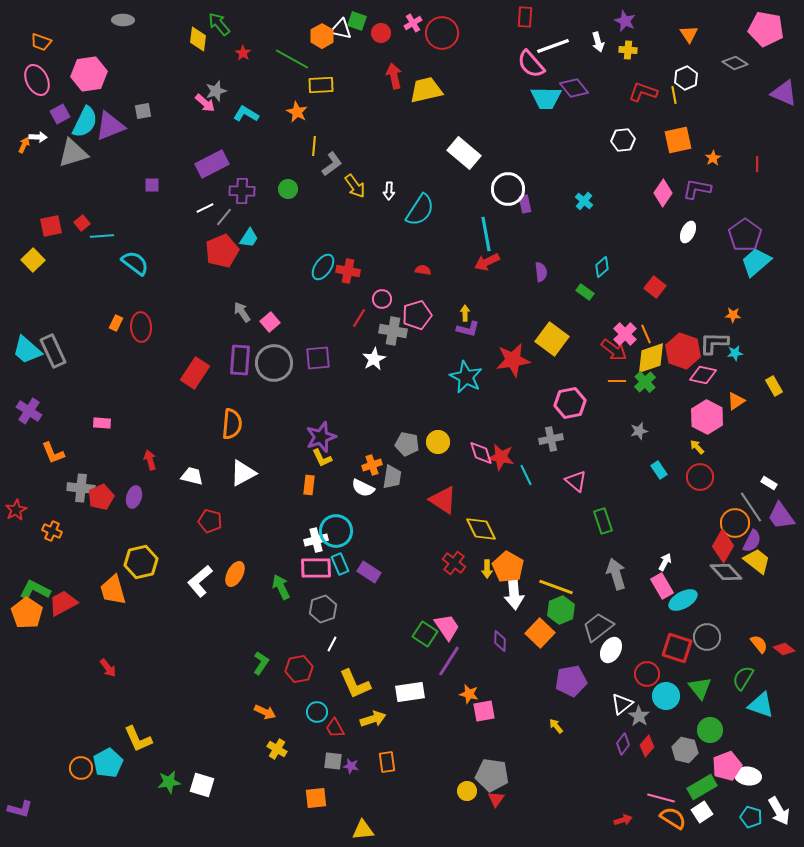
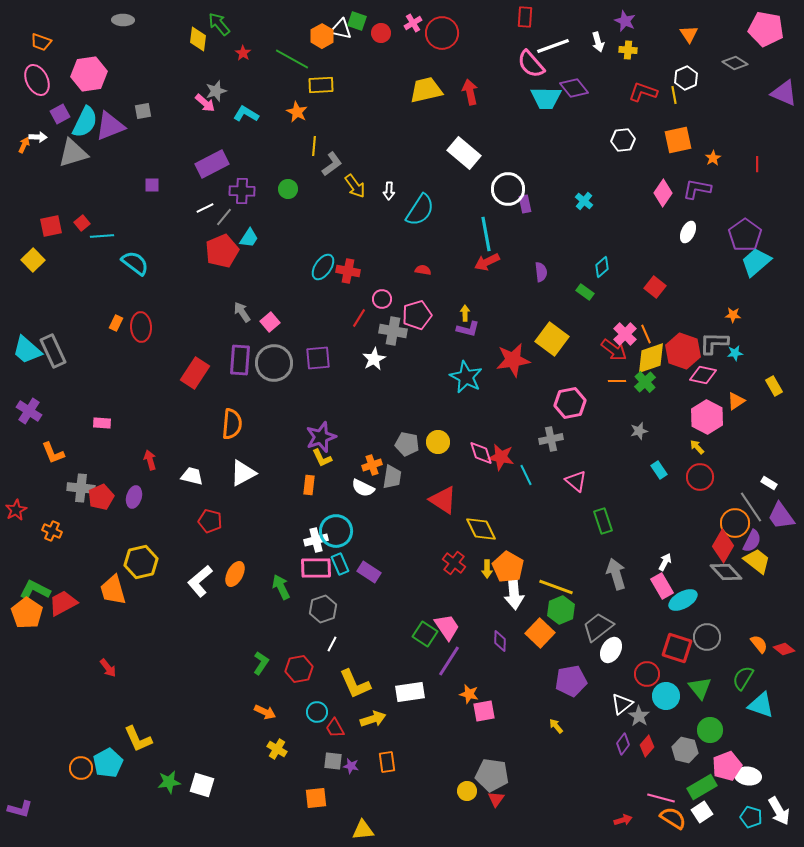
red arrow at (394, 76): moved 76 px right, 16 px down
